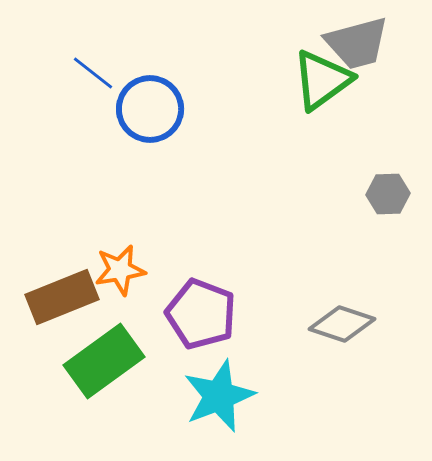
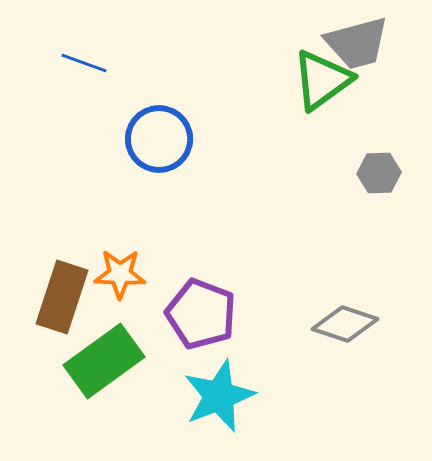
blue line: moved 9 px left, 10 px up; rotated 18 degrees counterclockwise
blue circle: moved 9 px right, 30 px down
gray hexagon: moved 9 px left, 21 px up
orange star: moved 4 px down; rotated 12 degrees clockwise
brown rectangle: rotated 50 degrees counterclockwise
gray diamond: moved 3 px right
